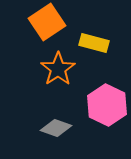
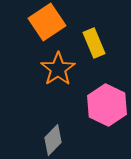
yellow rectangle: rotated 52 degrees clockwise
gray diamond: moved 3 px left, 12 px down; rotated 64 degrees counterclockwise
